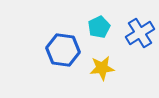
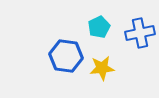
blue cross: rotated 20 degrees clockwise
blue hexagon: moved 3 px right, 6 px down
